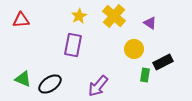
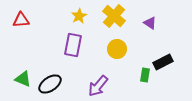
yellow circle: moved 17 px left
